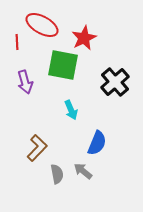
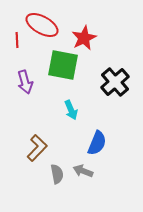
red line: moved 2 px up
gray arrow: rotated 18 degrees counterclockwise
